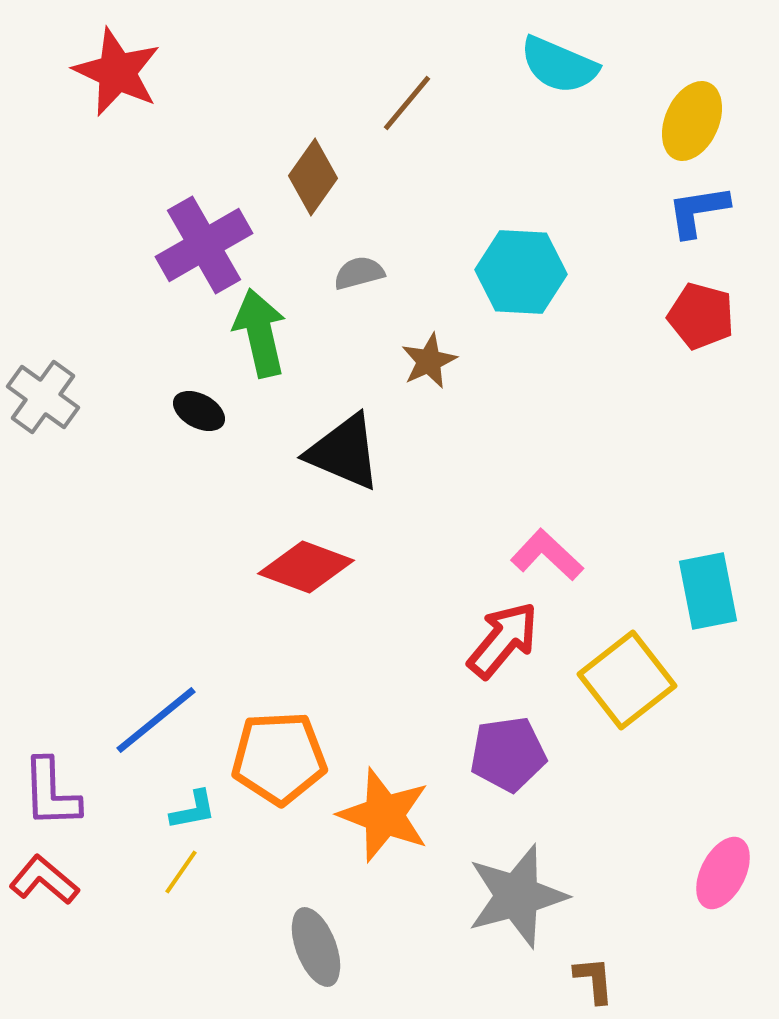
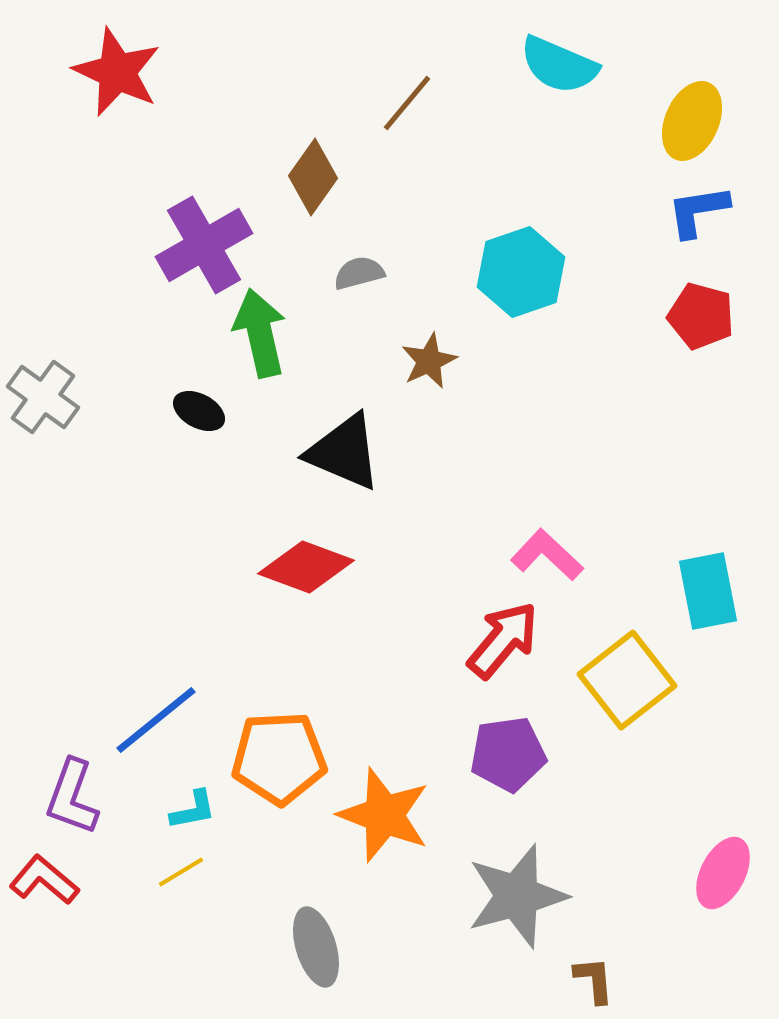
cyan hexagon: rotated 22 degrees counterclockwise
purple L-shape: moved 21 px right, 4 px down; rotated 22 degrees clockwise
yellow line: rotated 24 degrees clockwise
gray ellipse: rotated 4 degrees clockwise
